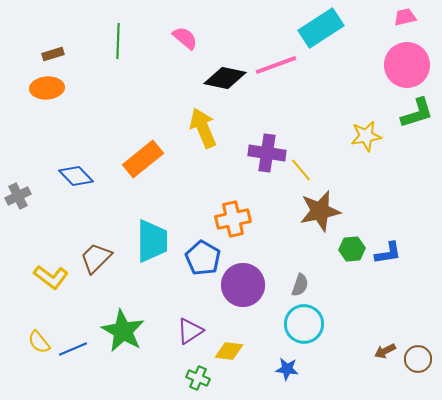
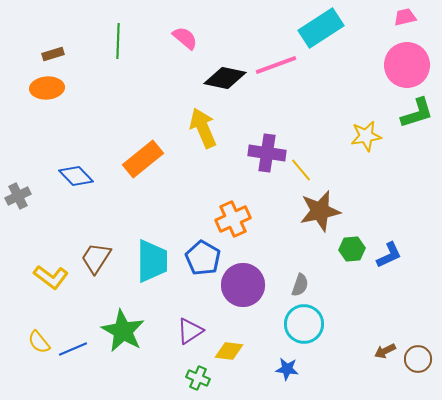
orange cross: rotated 12 degrees counterclockwise
cyan trapezoid: moved 20 px down
blue L-shape: moved 1 px right, 2 px down; rotated 16 degrees counterclockwise
brown trapezoid: rotated 12 degrees counterclockwise
